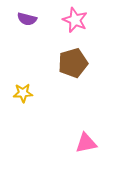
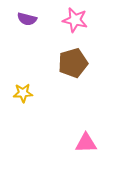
pink star: rotated 10 degrees counterclockwise
pink triangle: rotated 10 degrees clockwise
